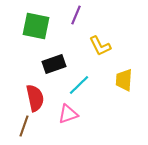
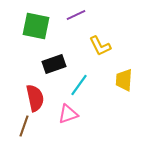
purple line: rotated 42 degrees clockwise
cyan line: rotated 10 degrees counterclockwise
